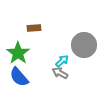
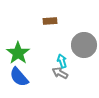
brown rectangle: moved 16 px right, 7 px up
cyan arrow: rotated 64 degrees counterclockwise
